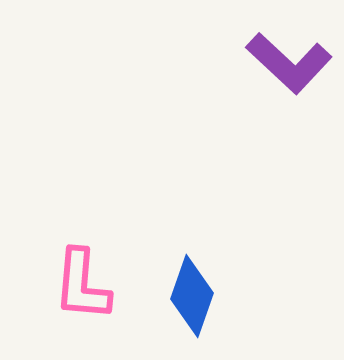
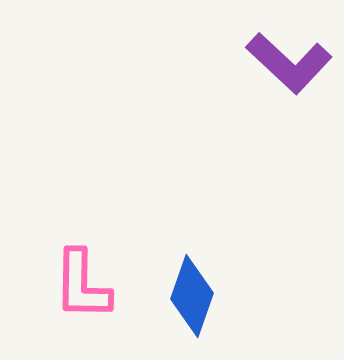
pink L-shape: rotated 4 degrees counterclockwise
